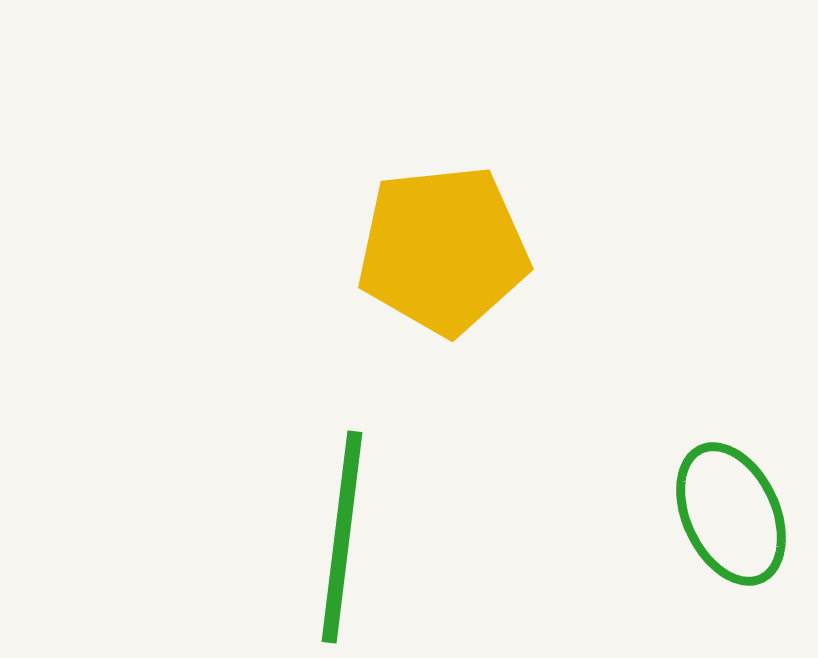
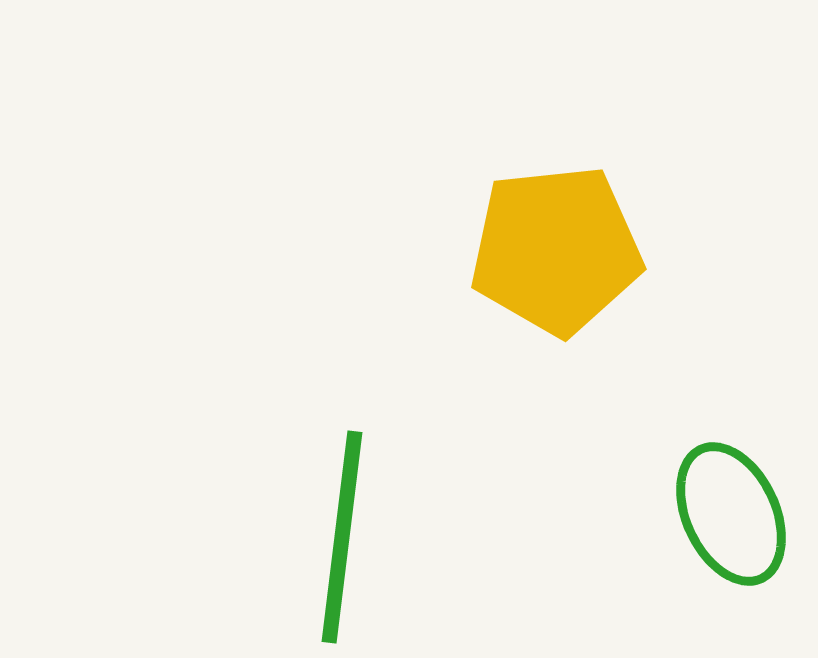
yellow pentagon: moved 113 px right
